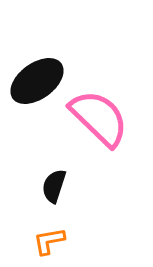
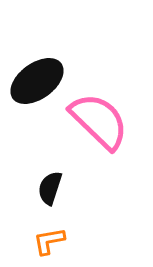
pink semicircle: moved 3 px down
black semicircle: moved 4 px left, 2 px down
